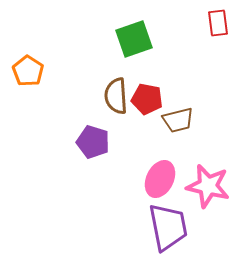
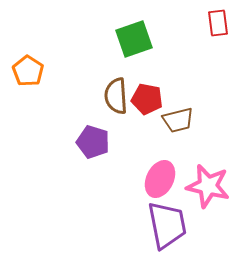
purple trapezoid: moved 1 px left, 2 px up
